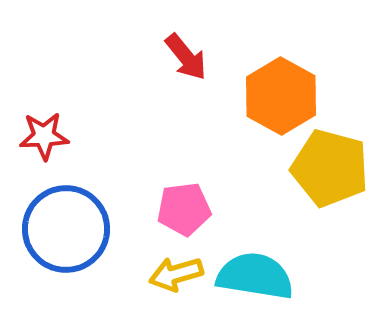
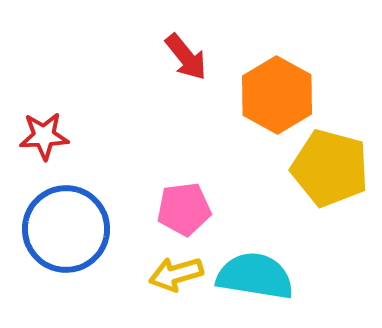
orange hexagon: moved 4 px left, 1 px up
